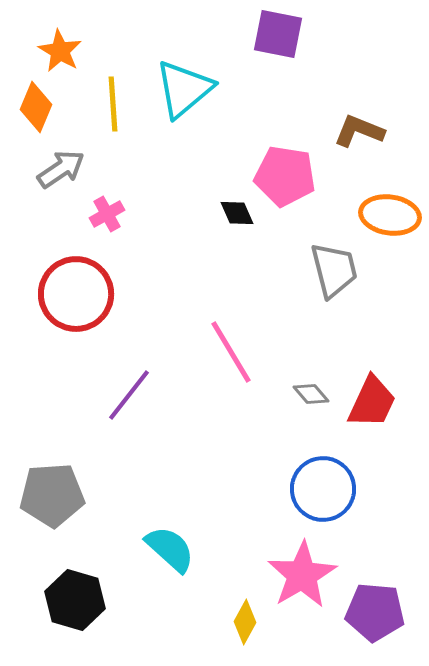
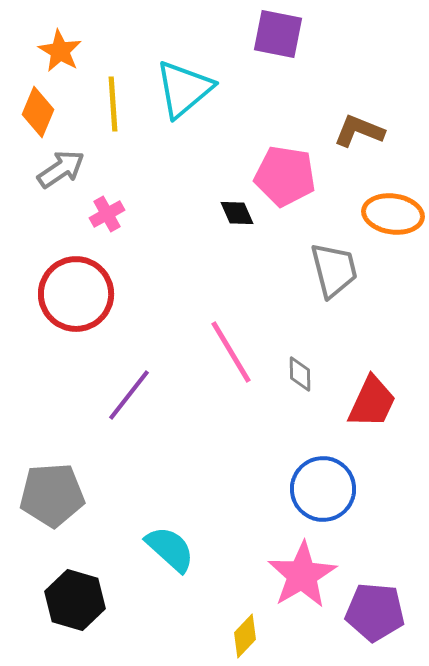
orange diamond: moved 2 px right, 5 px down
orange ellipse: moved 3 px right, 1 px up
gray diamond: moved 11 px left, 20 px up; rotated 39 degrees clockwise
yellow diamond: moved 14 px down; rotated 15 degrees clockwise
